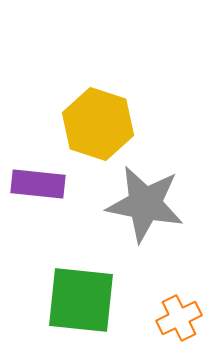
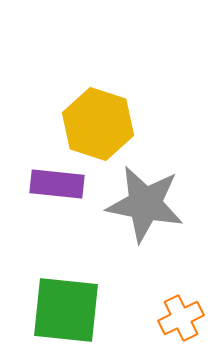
purple rectangle: moved 19 px right
green square: moved 15 px left, 10 px down
orange cross: moved 2 px right
